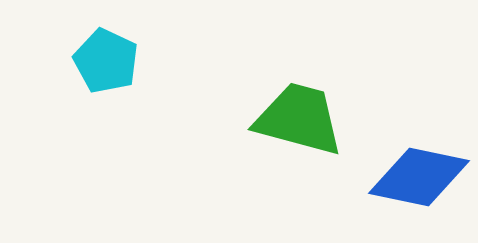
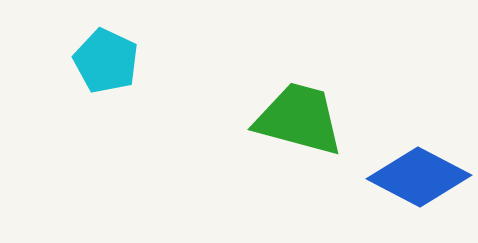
blue diamond: rotated 16 degrees clockwise
